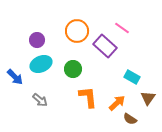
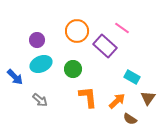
orange arrow: moved 2 px up
